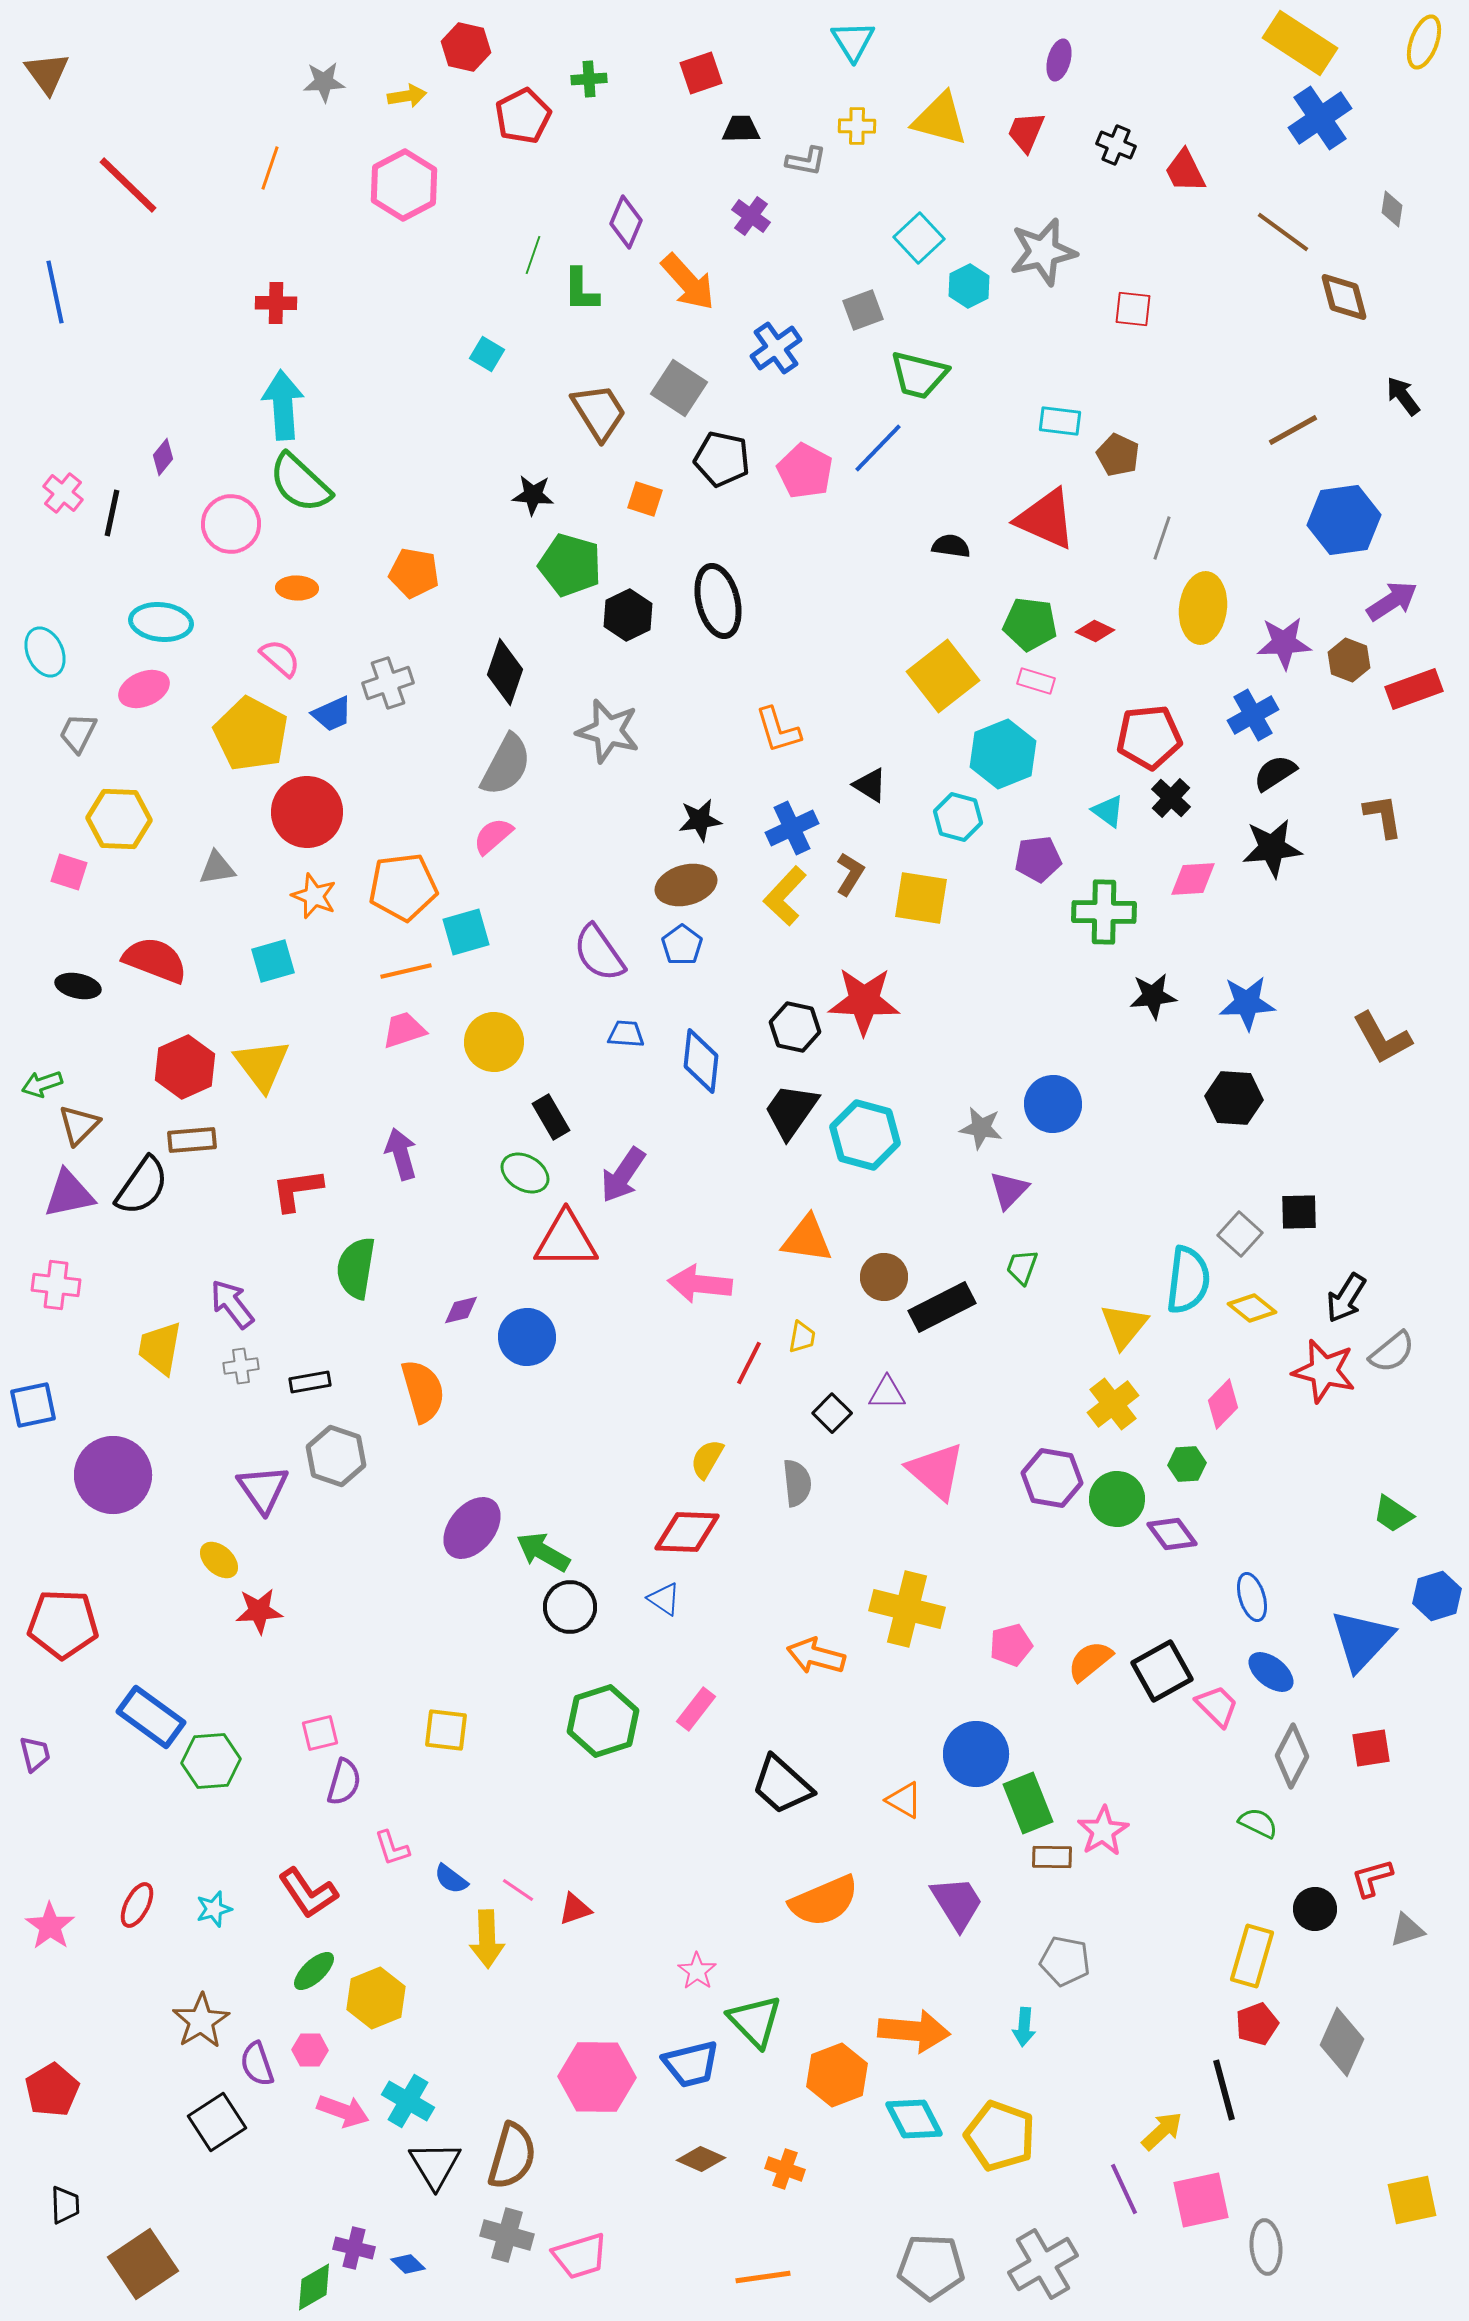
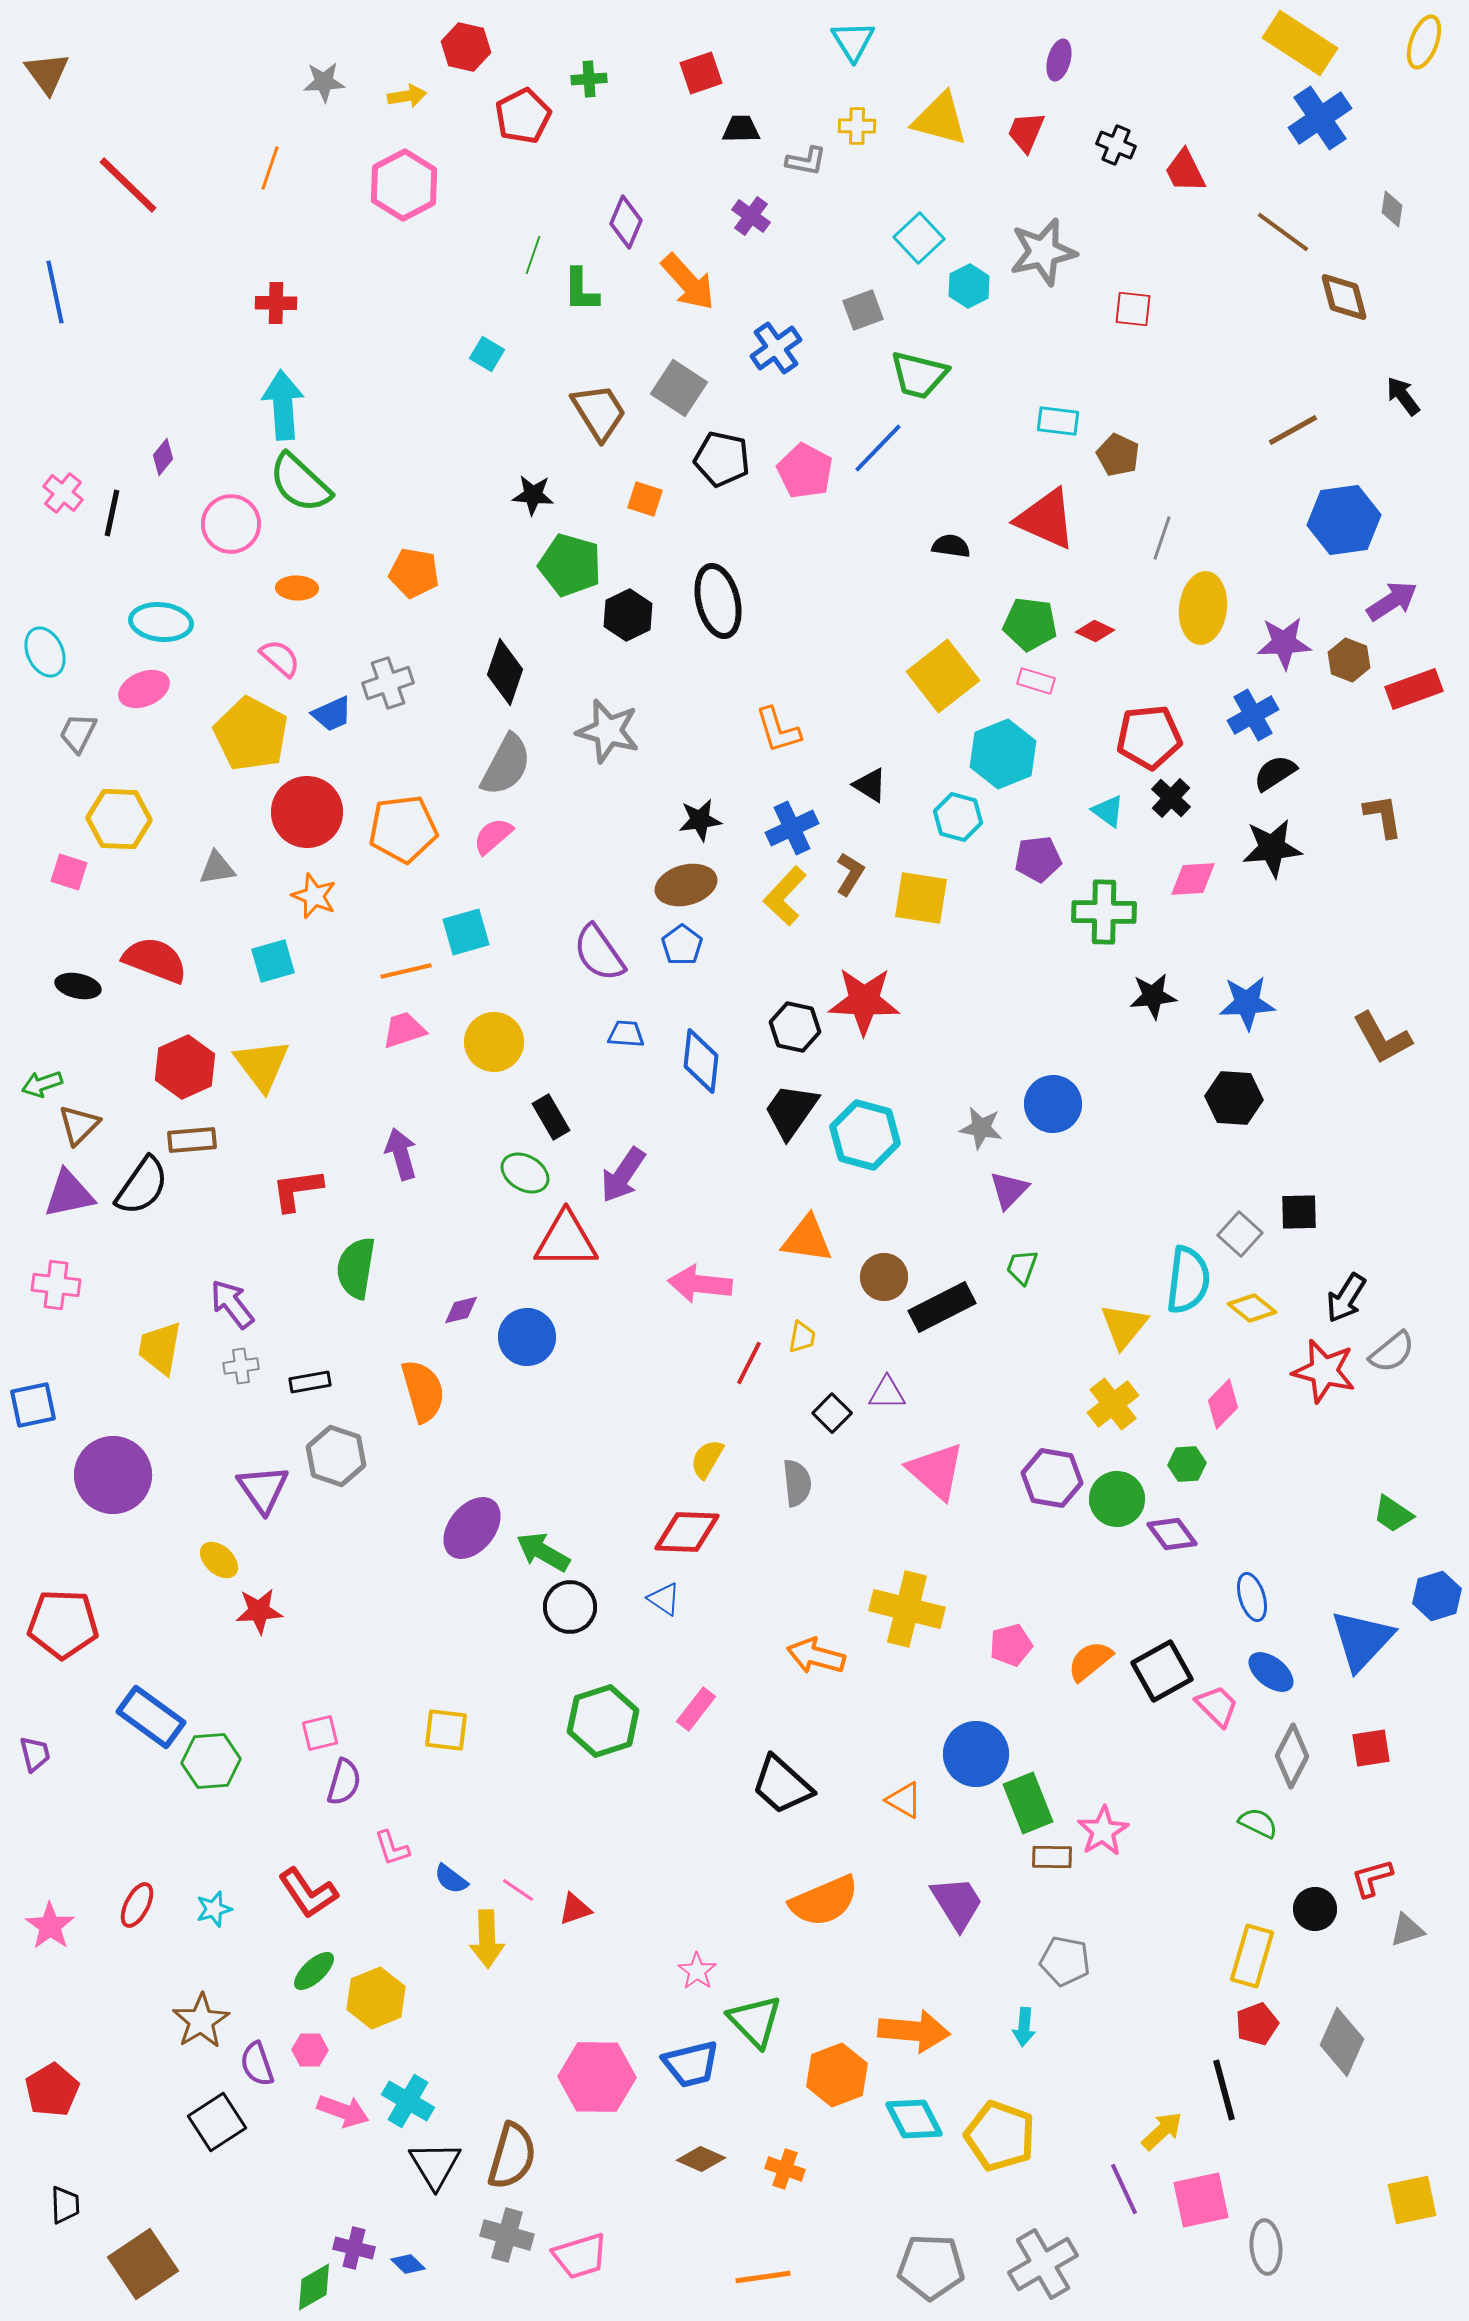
cyan rectangle at (1060, 421): moved 2 px left
orange pentagon at (403, 887): moved 58 px up
